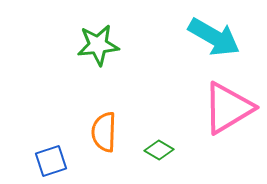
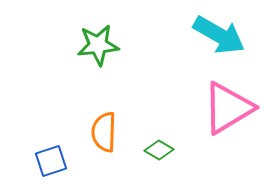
cyan arrow: moved 5 px right, 2 px up
